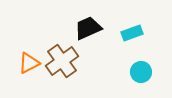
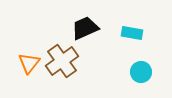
black trapezoid: moved 3 px left
cyan rectangle: rotated 30 degrees clockwise
orange triangle: rotated 25 degrees counterclockwise
